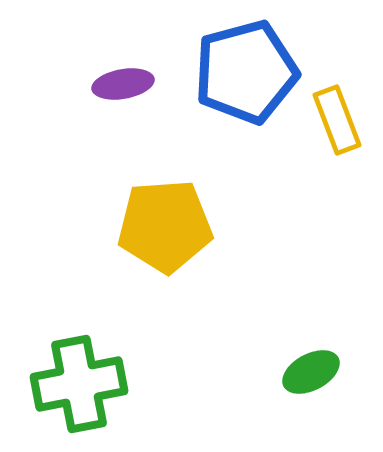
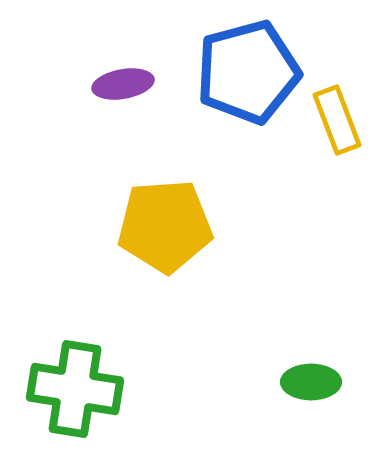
blue pentagon: moved 2 px right
green ellipse: moved 10 px down; rotated 28 degrees clockwise
green cross: moved 4 px left, 5 px down; rotated 20 degrees clockwise
